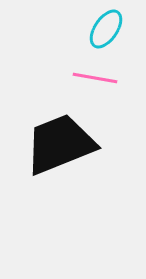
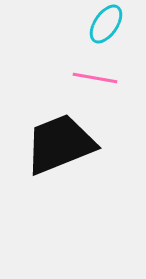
cyan ellipse: moved 5 px up
